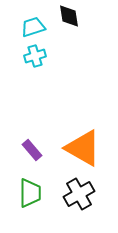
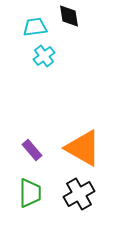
cyan trapezoid: moved 2 px right; rotated 10 degrees clockwise
cyan cross: moved 9 px right; rotated 20 degrees counterclockwise
